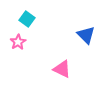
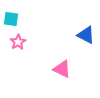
cyan square: moved 16 px left; rotated 28 degrees counterclockwise
blue triangle: rotated 18 degrees counterclockwise
